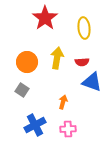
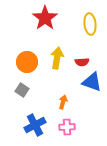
yellow ellipse: moved 6 px right, 4 px up
pink cross: moved 1 px left, 2 px up
